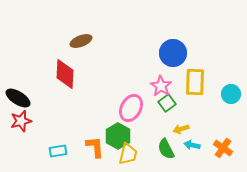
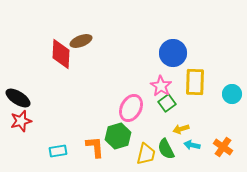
red diamond: moved 4 px left, 20 px up
cyan circle: moved 1 px right
green hexagon: rotated 15 degrees clockwise
orange cross: moved 1 px up
yellow trapezoid: moved 18 px right
